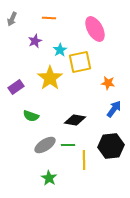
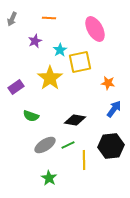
green line: rotated 24 degrees counterclockwise
